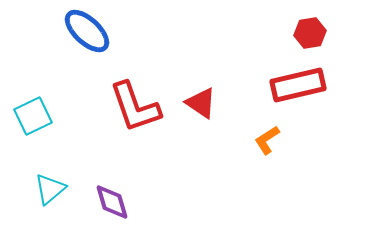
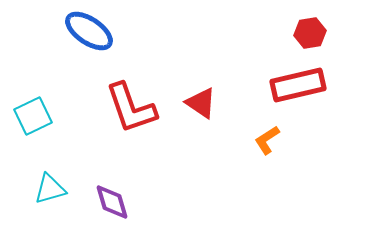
blue ellipse: moved 2 px right; rotated 9 degrees counterclockwise
red L-shape: moved 4 px left, 1 px down
cyan triangle: rotated 24 degrees clockwise
